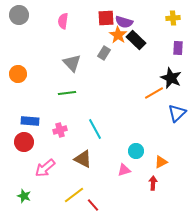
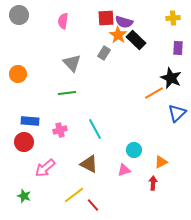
cyan circle: moved 2 px left, 1 px up
brown triangle: moved 6 px right, 5 px down
